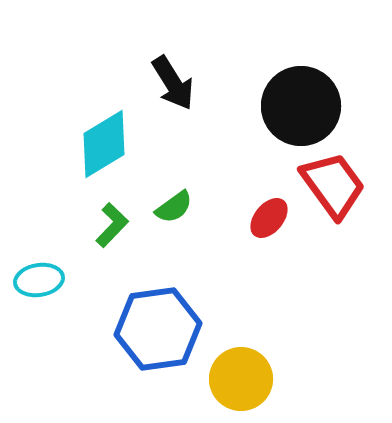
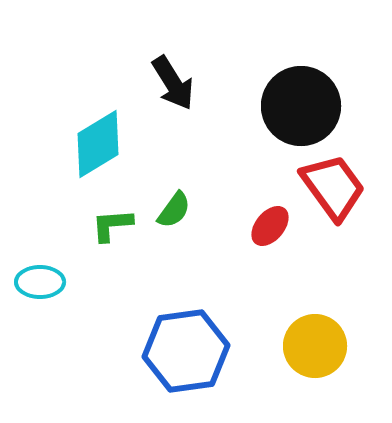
cyan diamond: moved 6 px left
red trapezoid: moved 2 px down
green semicircle: moved 3 px down; rotated 18 degrees counterclockwise
red ellipse: moved 1 px right, 8 px down
green L-shape: rotated 138 degrees counterclockwise
cyan ellipse: moved 1 px right, 2 px down; rotated 9 degrees clockwise
blue hexagon: moved 28 px right, 22 px down
yellow circle: moved 74 px right, 33 px up
